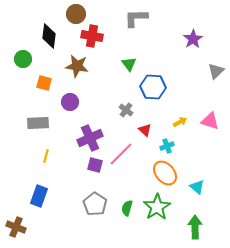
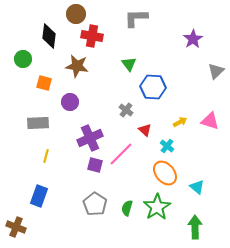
cyan cross: rotated 32 degrees counterclockwise
